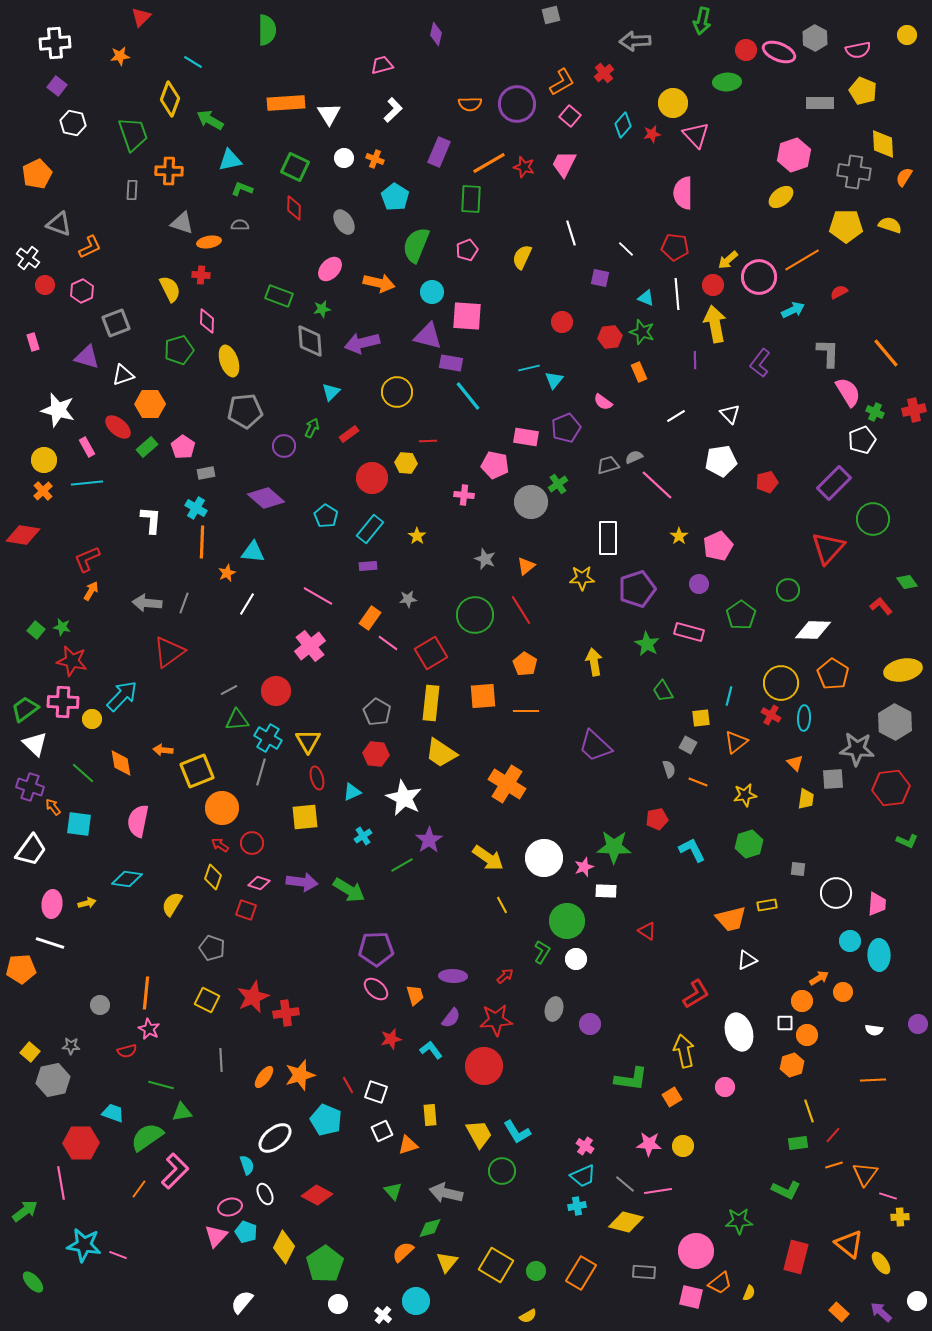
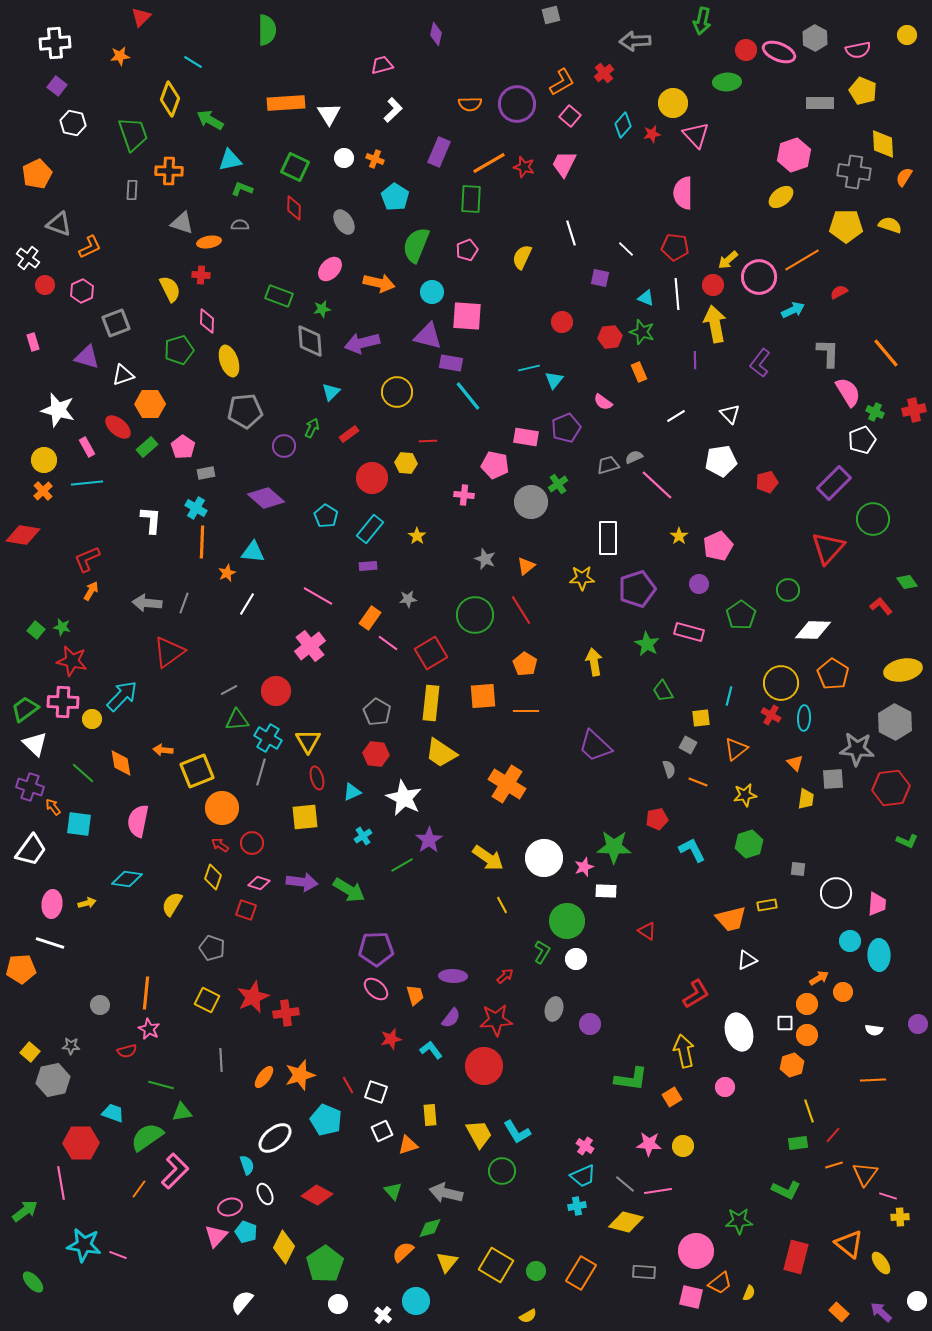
orange triangle at (736, 742): moved 7 px down
orange circle at (802, 1001): moved 5 px right, 3 px down
